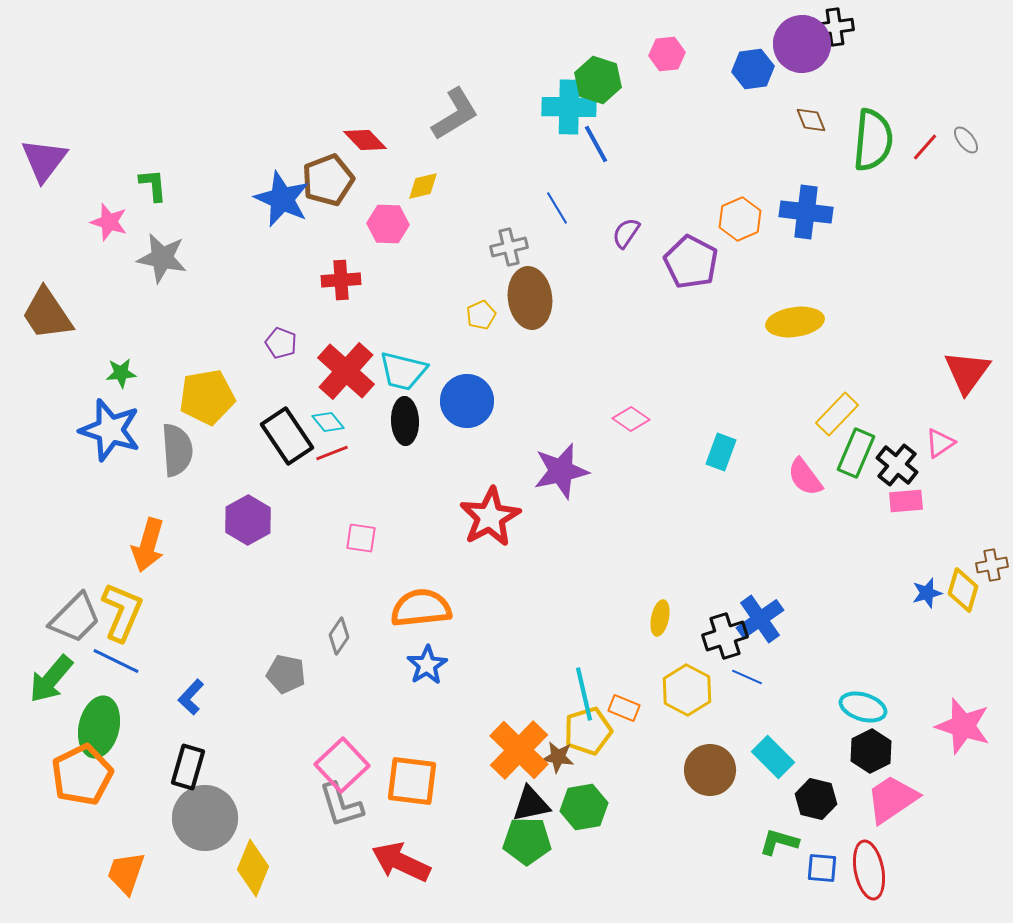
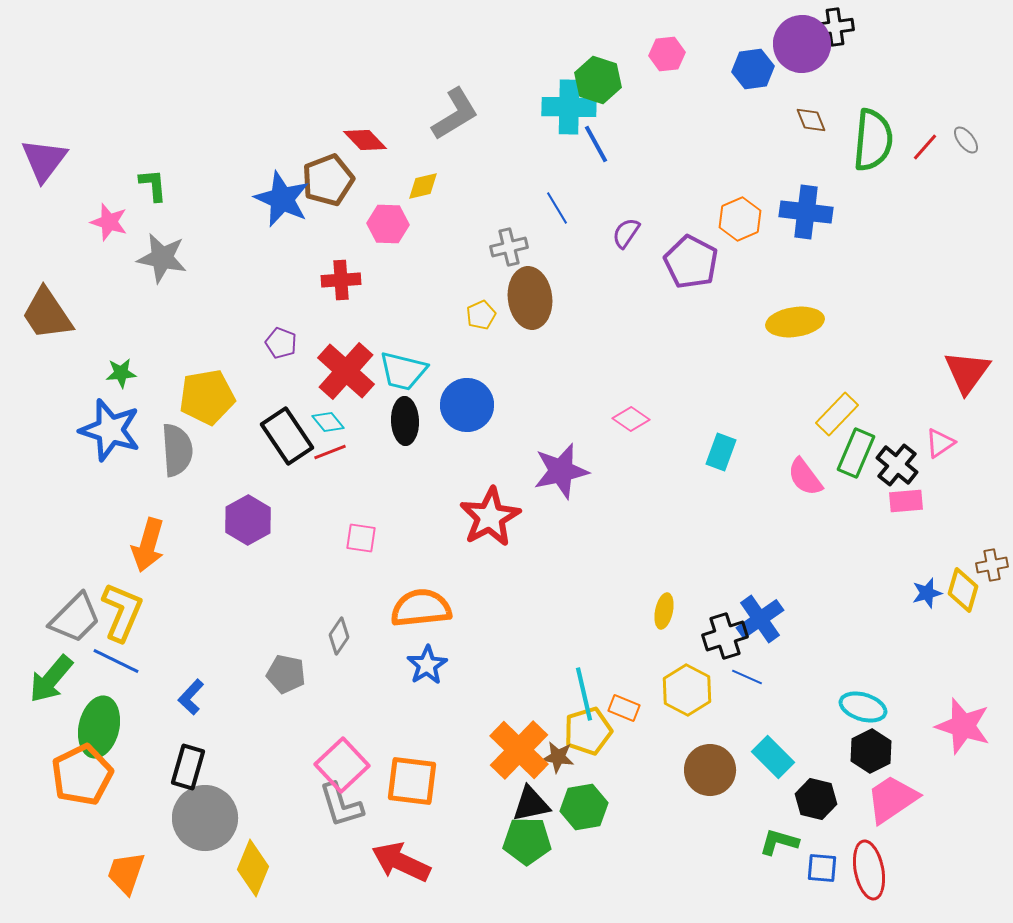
blue circle at (467, 401): moved 4 px down
red line at (332, 453): moved 2 px left, 1 px up
yellow ellipse at (660, 618): moved 4 px right, 7 px up
